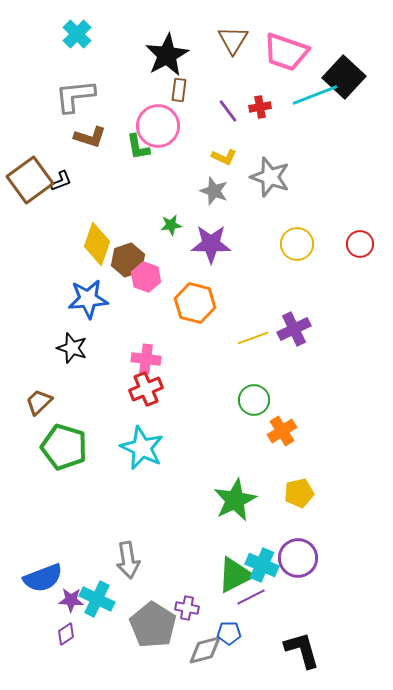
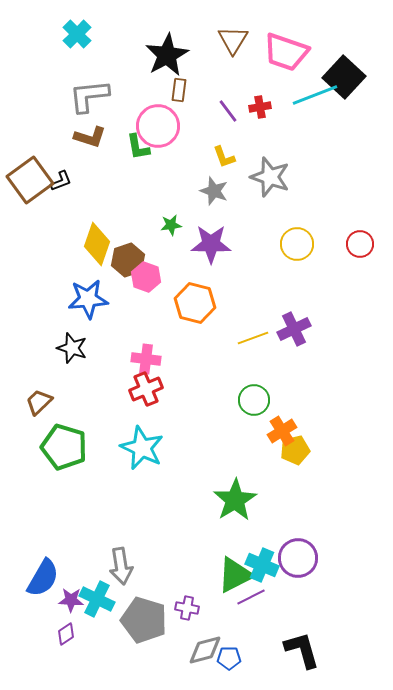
gray L-shape at (75, 96): moved 14 px right
yellow L-shape at (224, 157): rotated 45 degrees clockwise
yellow pentagon at (299, 493): moved 4 px left, 43 px up
green star at (235, 500): rotated 6 degrees counterclockwise
gray arrow at (128, 560): moved 7 px left, 6 px down
blue semicircle at (43, 578): rotated 39 degrees counterclockwise
gray pentagon at (153, 625): moved 9 px left, 5 px up; rotated 15 degrees counterclockwise
blue pentagon at (229, 633): moved 25 px down
